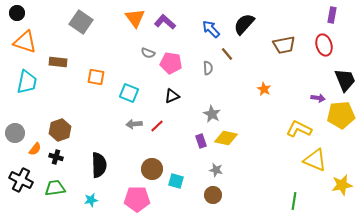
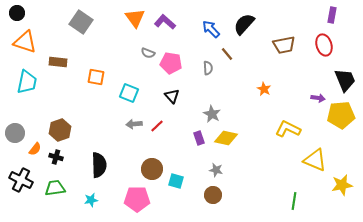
black triangle at (172, 96): rotated 49 degrees counterclockwise
yellow L-shape at (299, 129): moved 11 px left
purple rectangle at (201, 141): moved 2 px left, 3 px up
